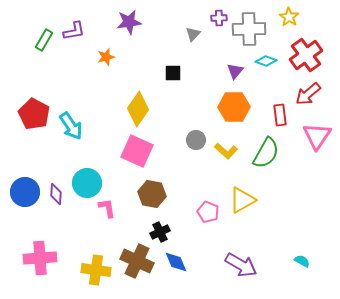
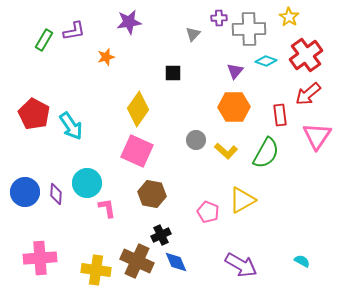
black cross: moved 1 px right, 3 px down
